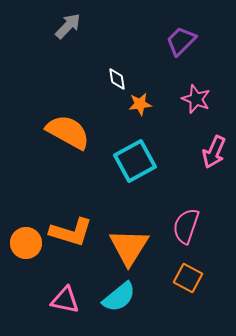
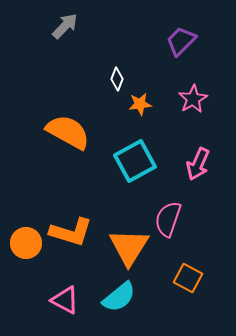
gray arrow: moved 3 px left
white diamond: rotated 30 degrees clockwise
pink star: moved 3 px left; rotated 20 degrees clockwise
pink arrow: moved 16 px left, 12 px down
pink semicircle: moved 18 px left, 7 px up
pink triangle: rotated 16 degrees clockwise
